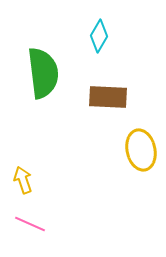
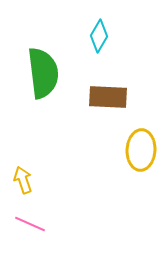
yellow ellipse: rotated 15 degrees clockwise
